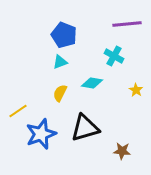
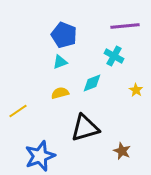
purple line: moved 2 px left, 2 px down
cyan diamond: rotated 30 degrees counterclockwise
yellow semicircle: rotated 48 degrees clockwise
blue star: moved 1 px left, 22 px down
brown star: rotated 18 degrees clockwise
